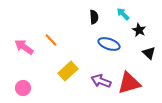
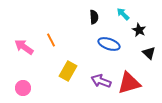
orange line: rotated 16 degrees clockwise
yellow rectangle: rotated 18 degrees counterclockwise
